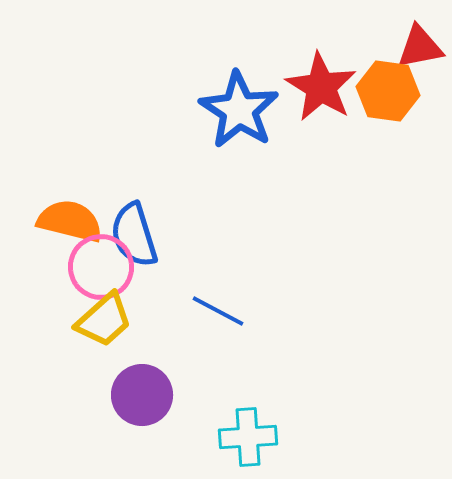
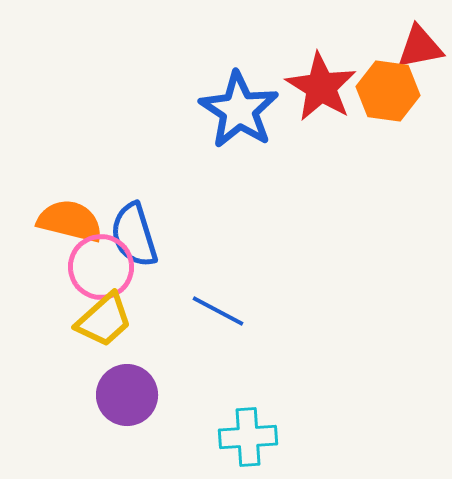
purple circle: moved 15 px left
